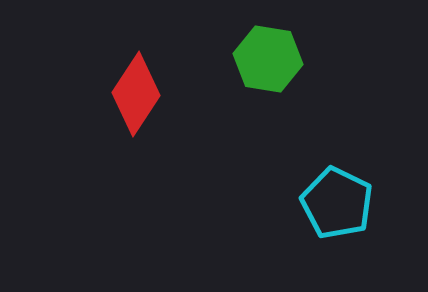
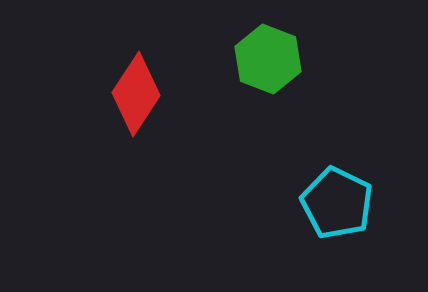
green hexagon: rotated 12 degrees clockwise
